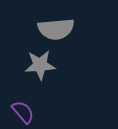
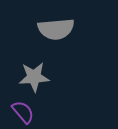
gray star: moved 6 px left, 12 px down
